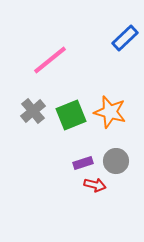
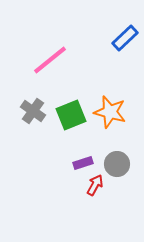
gray cross: rotated 15 degrees counterclockwise
gray circle: moved 1 px right, 3 px down
red arrow: rotated 75 degrees counterclockwise
